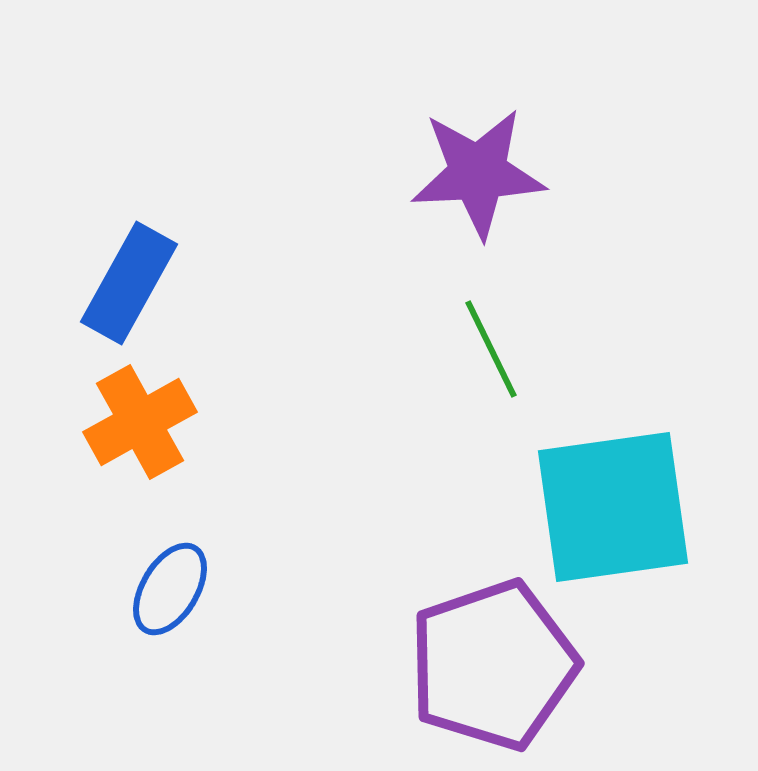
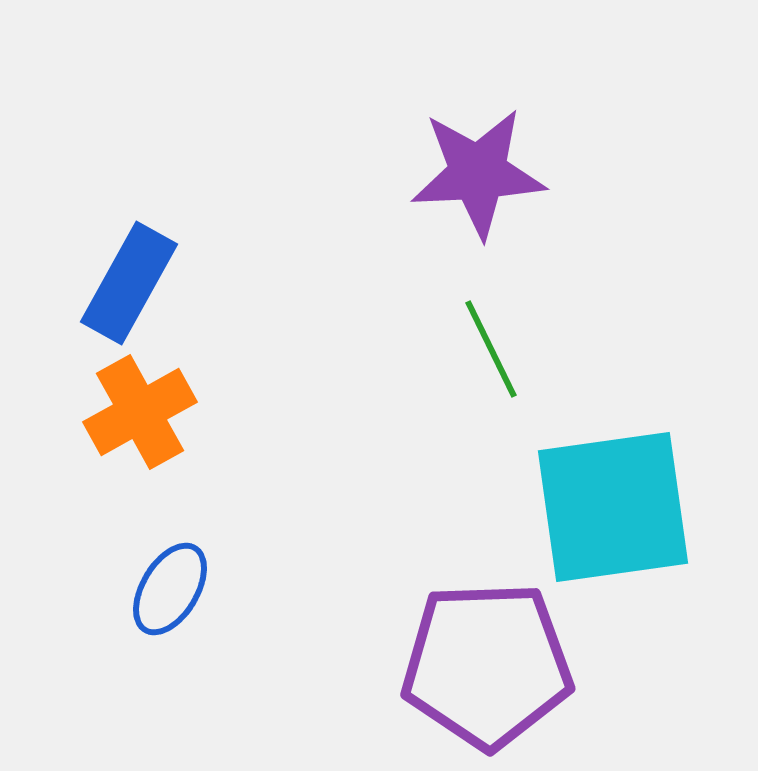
orange cross: moved 10 px up
purple pentagon: moved 6 px left; rotated 17 degrees clockwise
